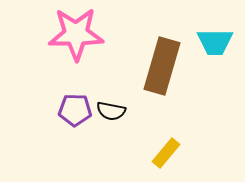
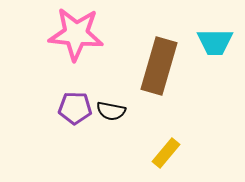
pink star: rotated 6 degrees clockwise
brown rectangle: moved 3 px left
purple pentagon: moved 2 px up
